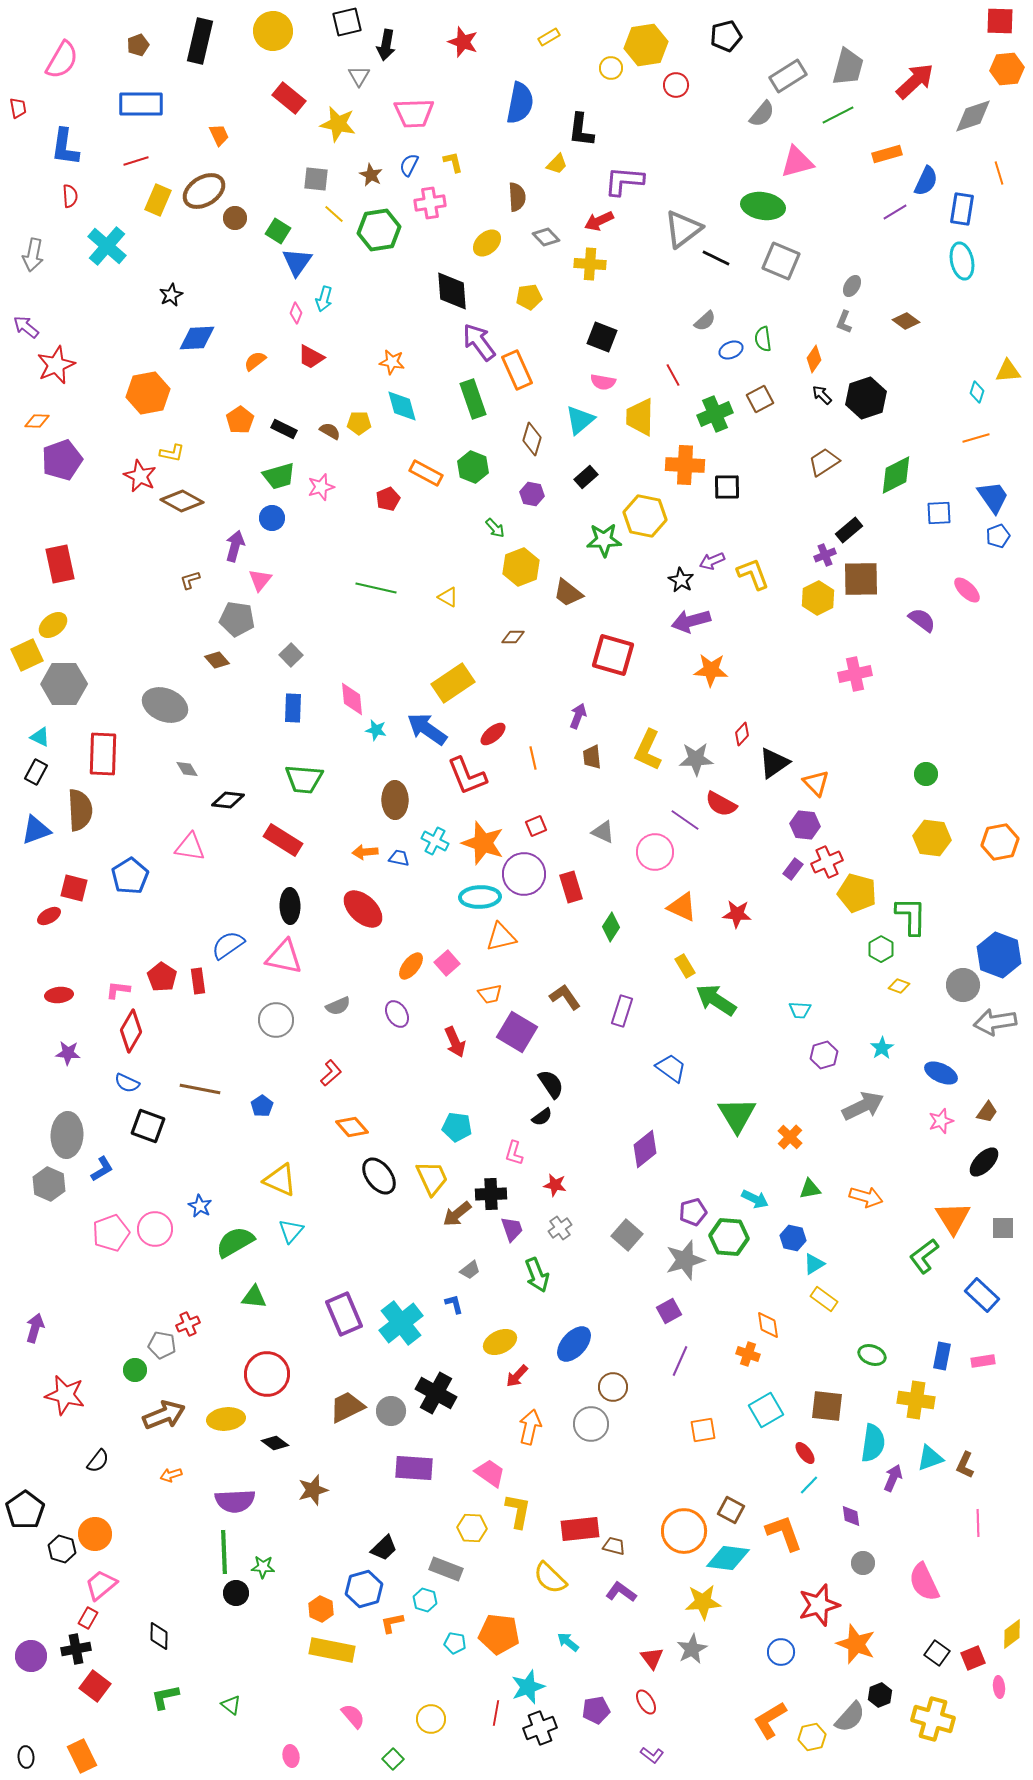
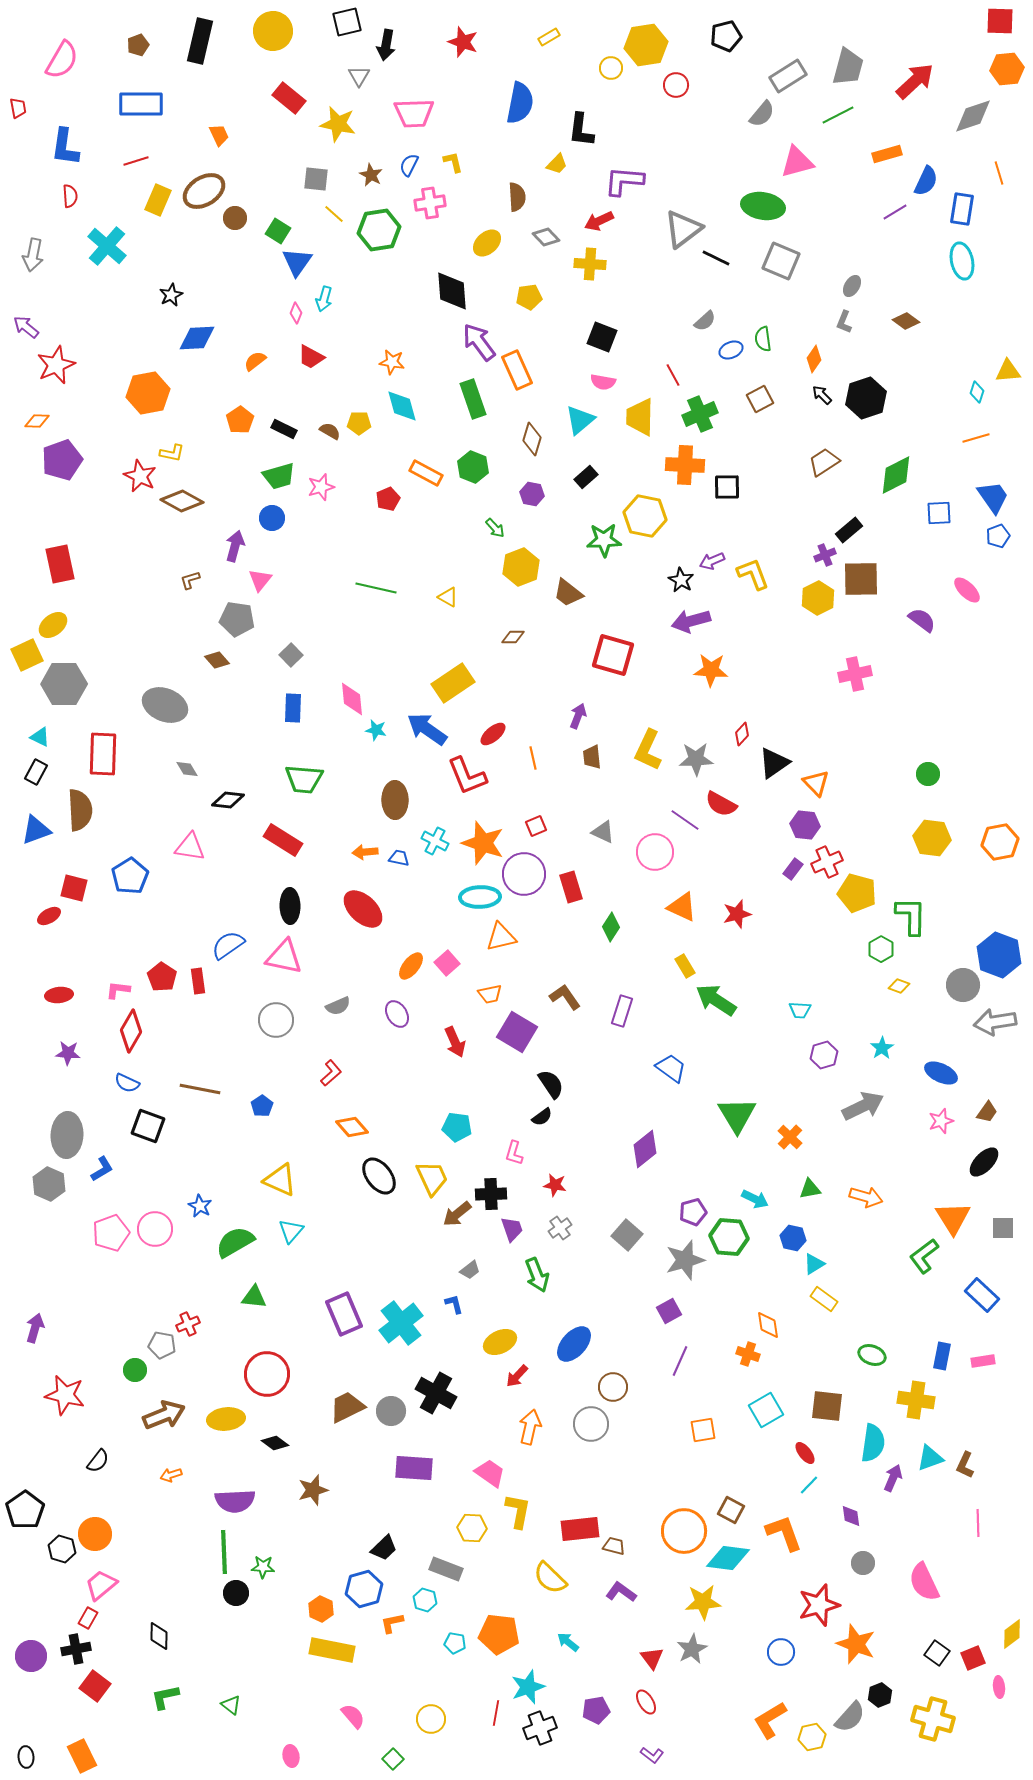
green cross at (715, 414): moved 15 px left
green circle at (926, 774): moved 2 px right
red star at (737, 914): rotated 20 degrees counterclockwise
